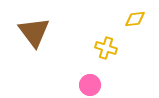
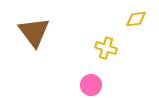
yellow diamond: moved 1 px right
pink circle: moved 1 px right
